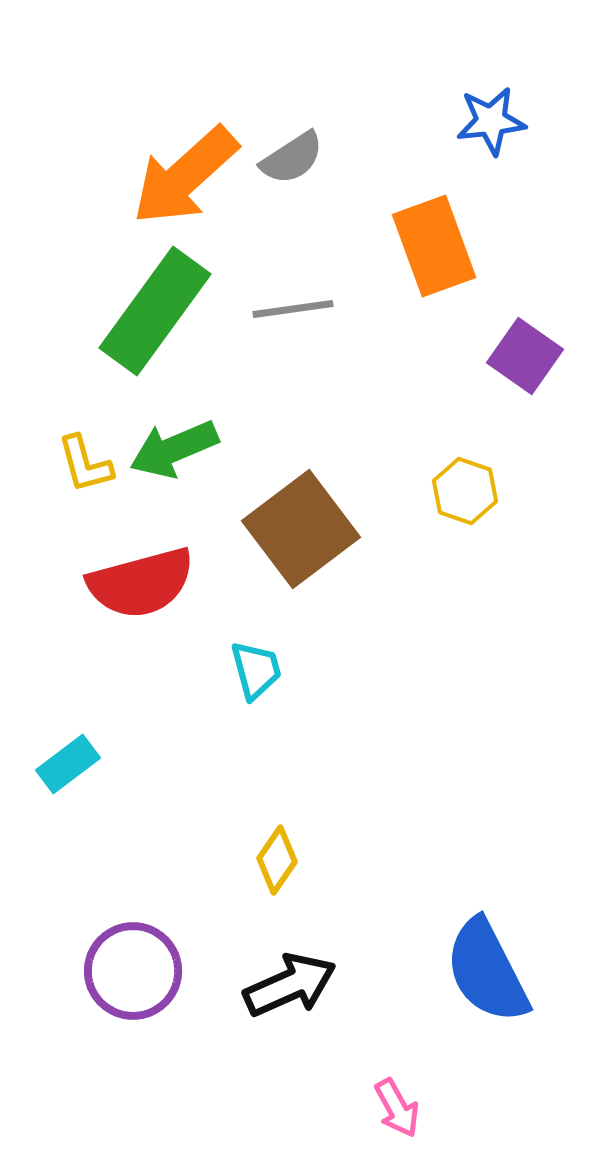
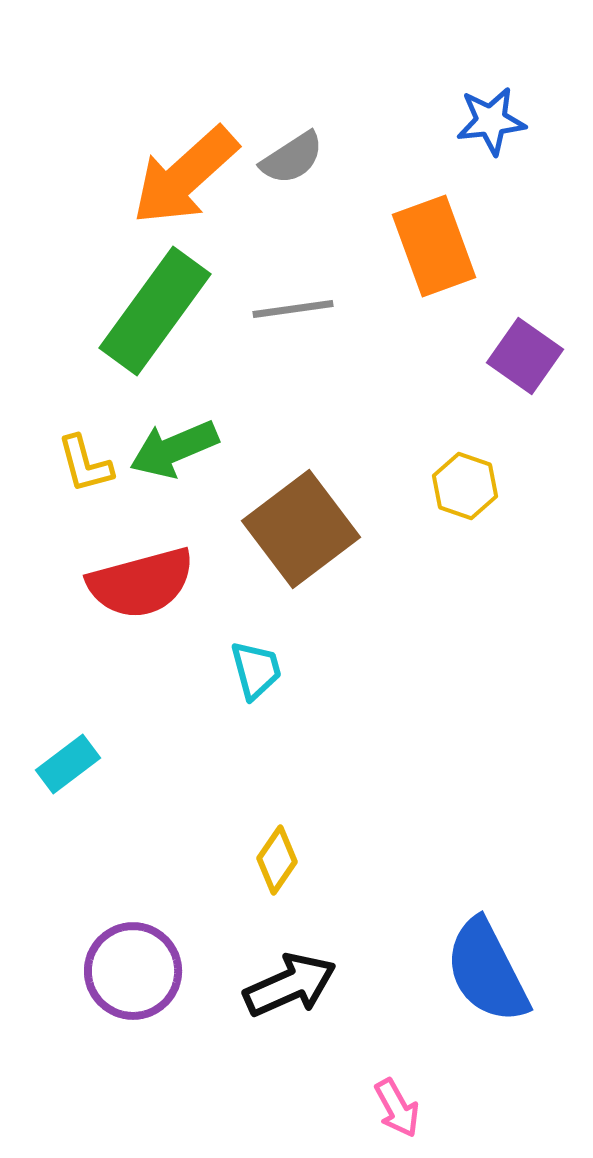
yellow hexagon: moved 5 px up
